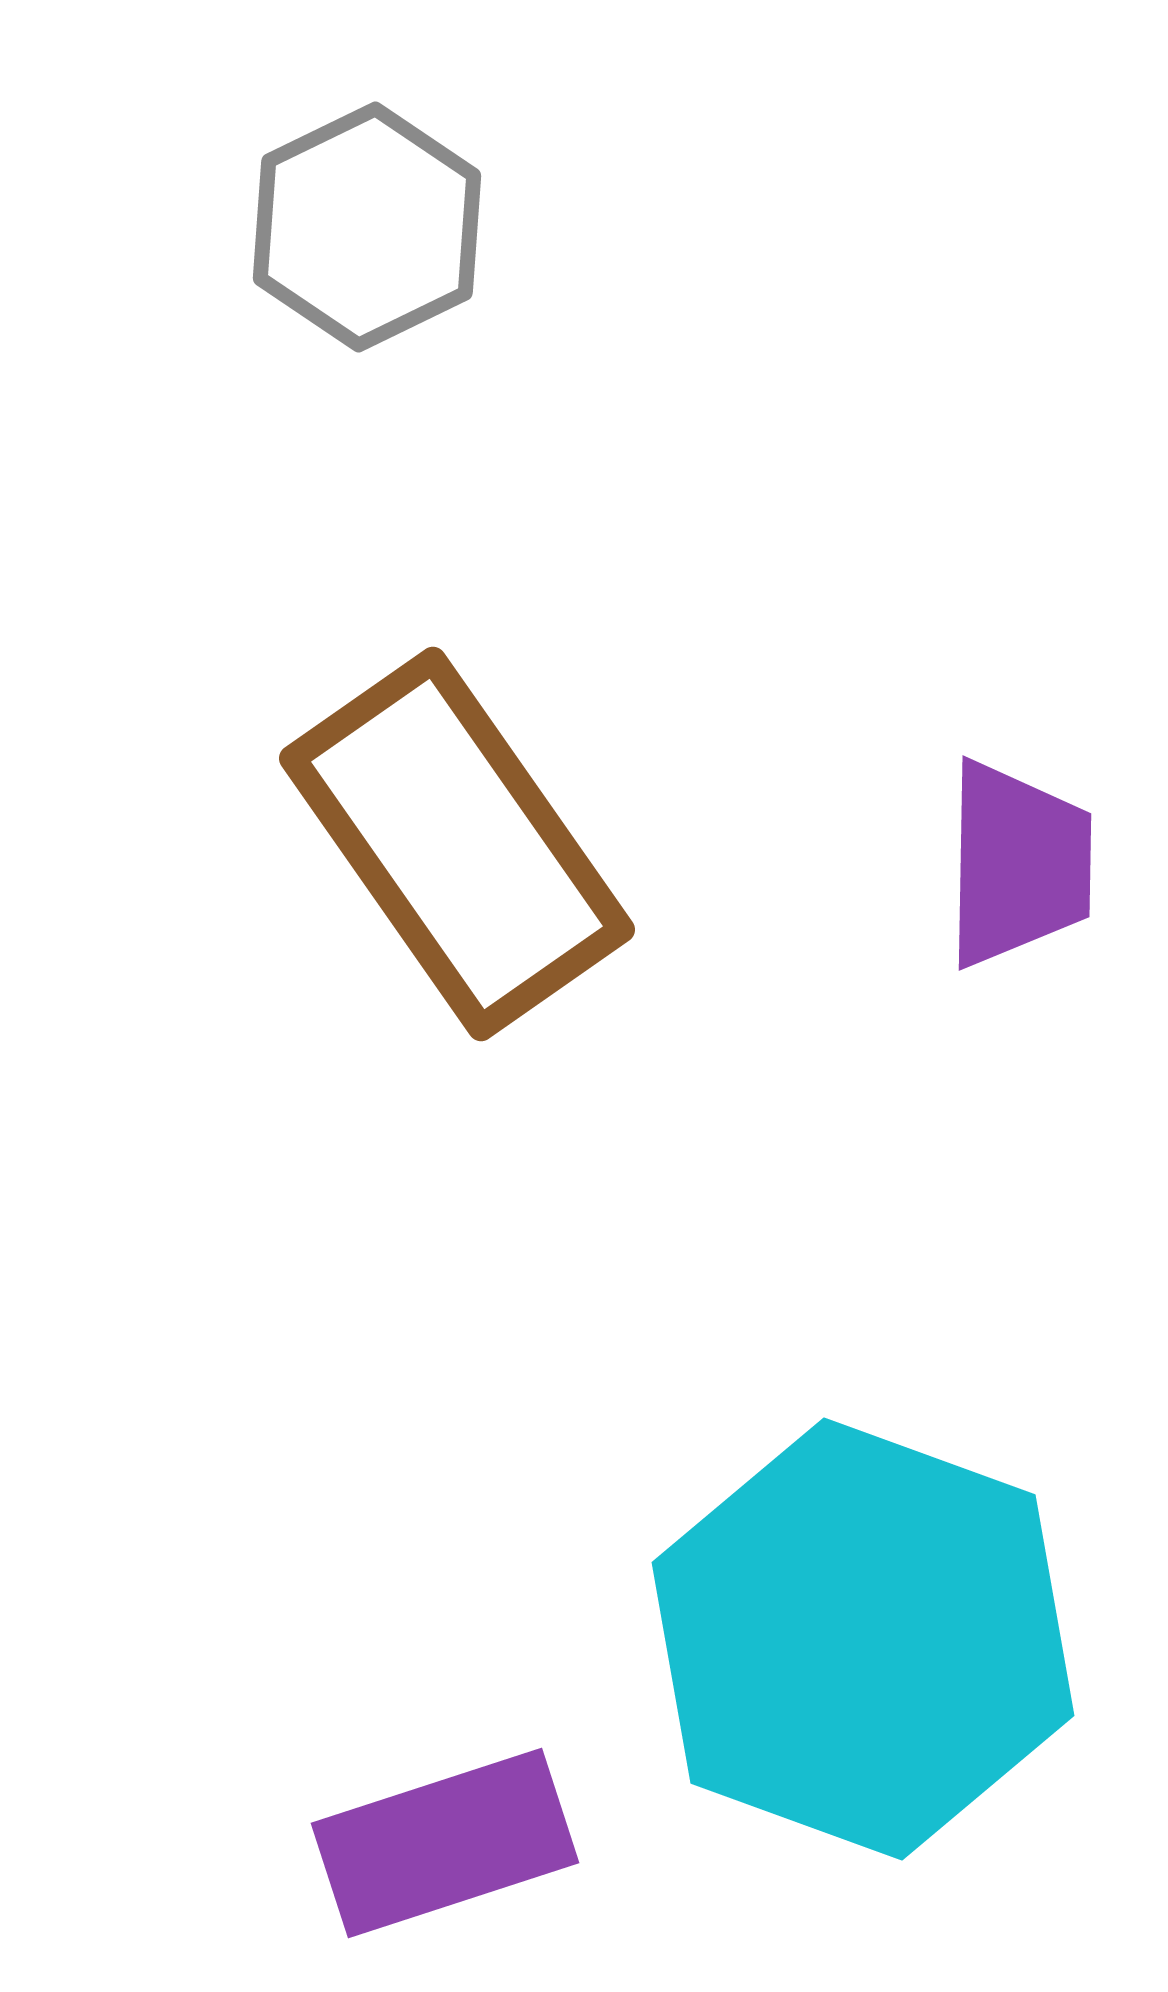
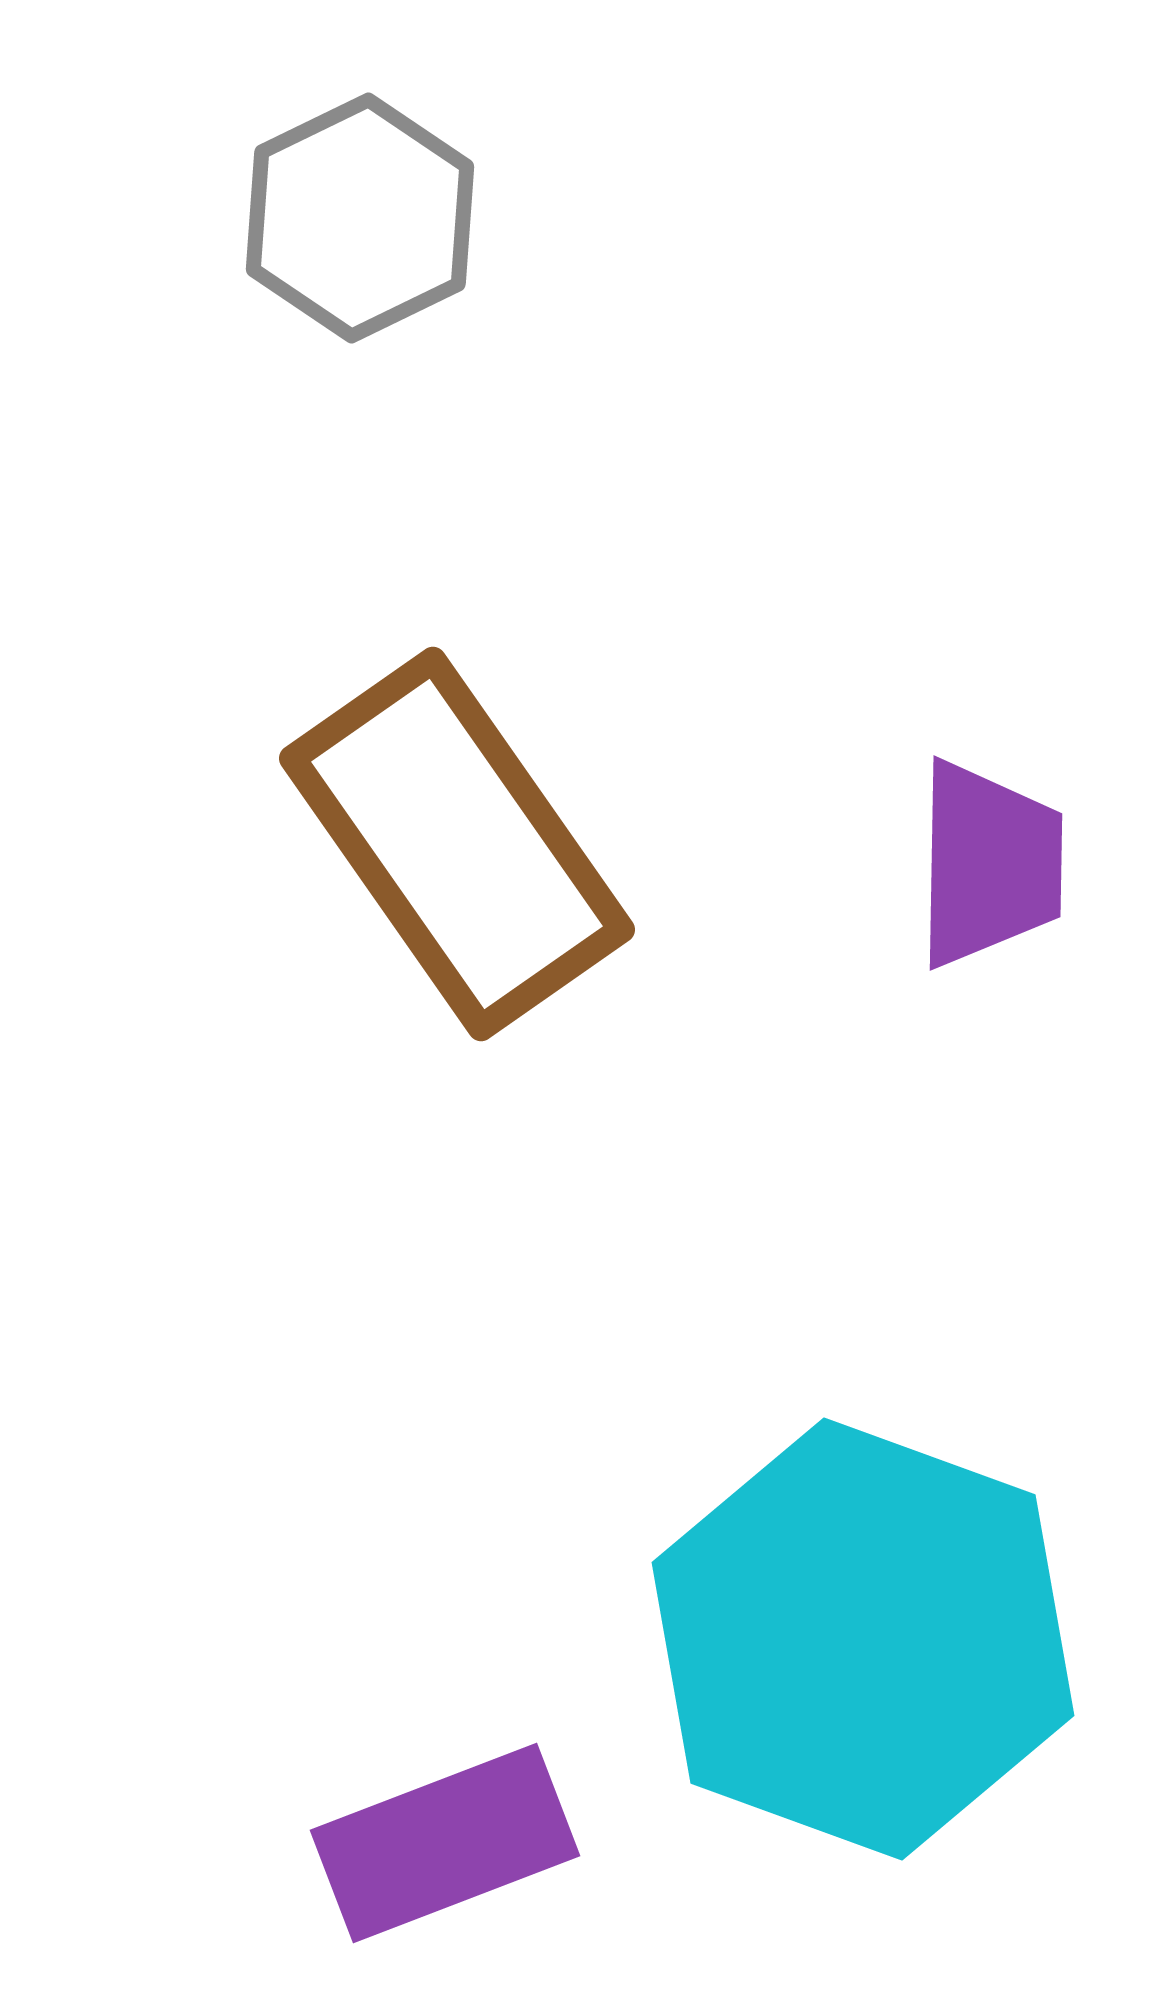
gray hexagon: moved 7 px left, 9 px up
purple trapezoid: moved 29 px left
purple rectangle: rotated 3 degrees counterclockwise
